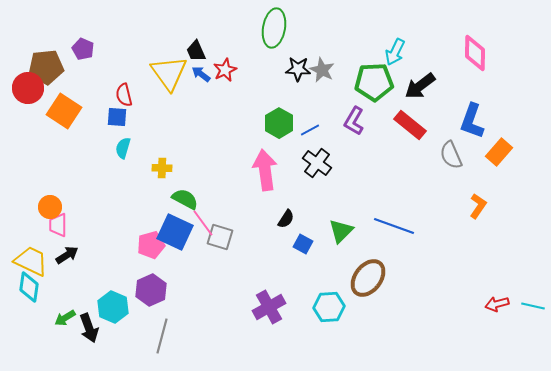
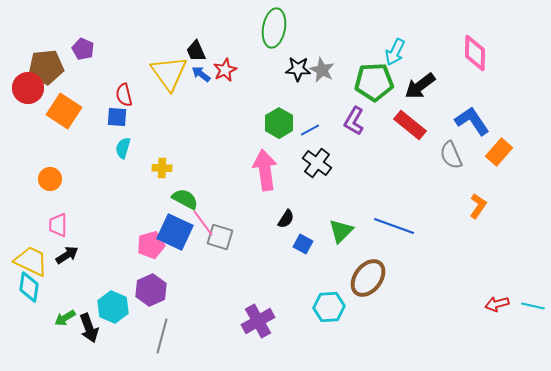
blue L-shape at (472, 121): rotated 126 degrees clockwise
orange circle at (50, 207): moved 28 px up
purple cross at (269, 307): moved 11 px left, 14 px down
